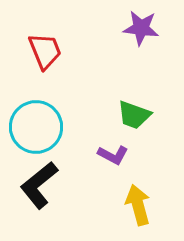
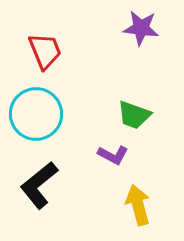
cyan circle: moved 13 px up
